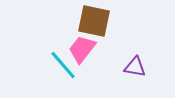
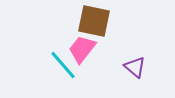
purple triangle: rotated 30 degrees clockwise
